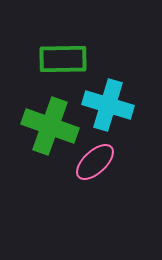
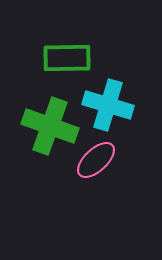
green rectangle: moved 4 px right, 1 px up
pink ellipse: moved 1 px right, 2 px up
